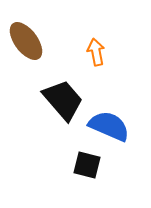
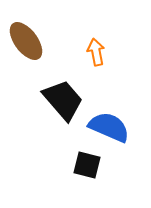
blue semicircle: moved 1 px down
